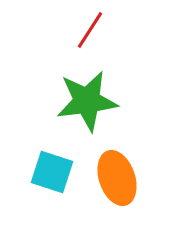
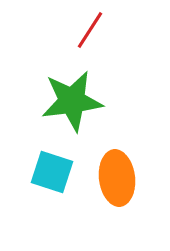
green star: moved 15 px left
orange ellipse: rotated 12 degrees clockwise
